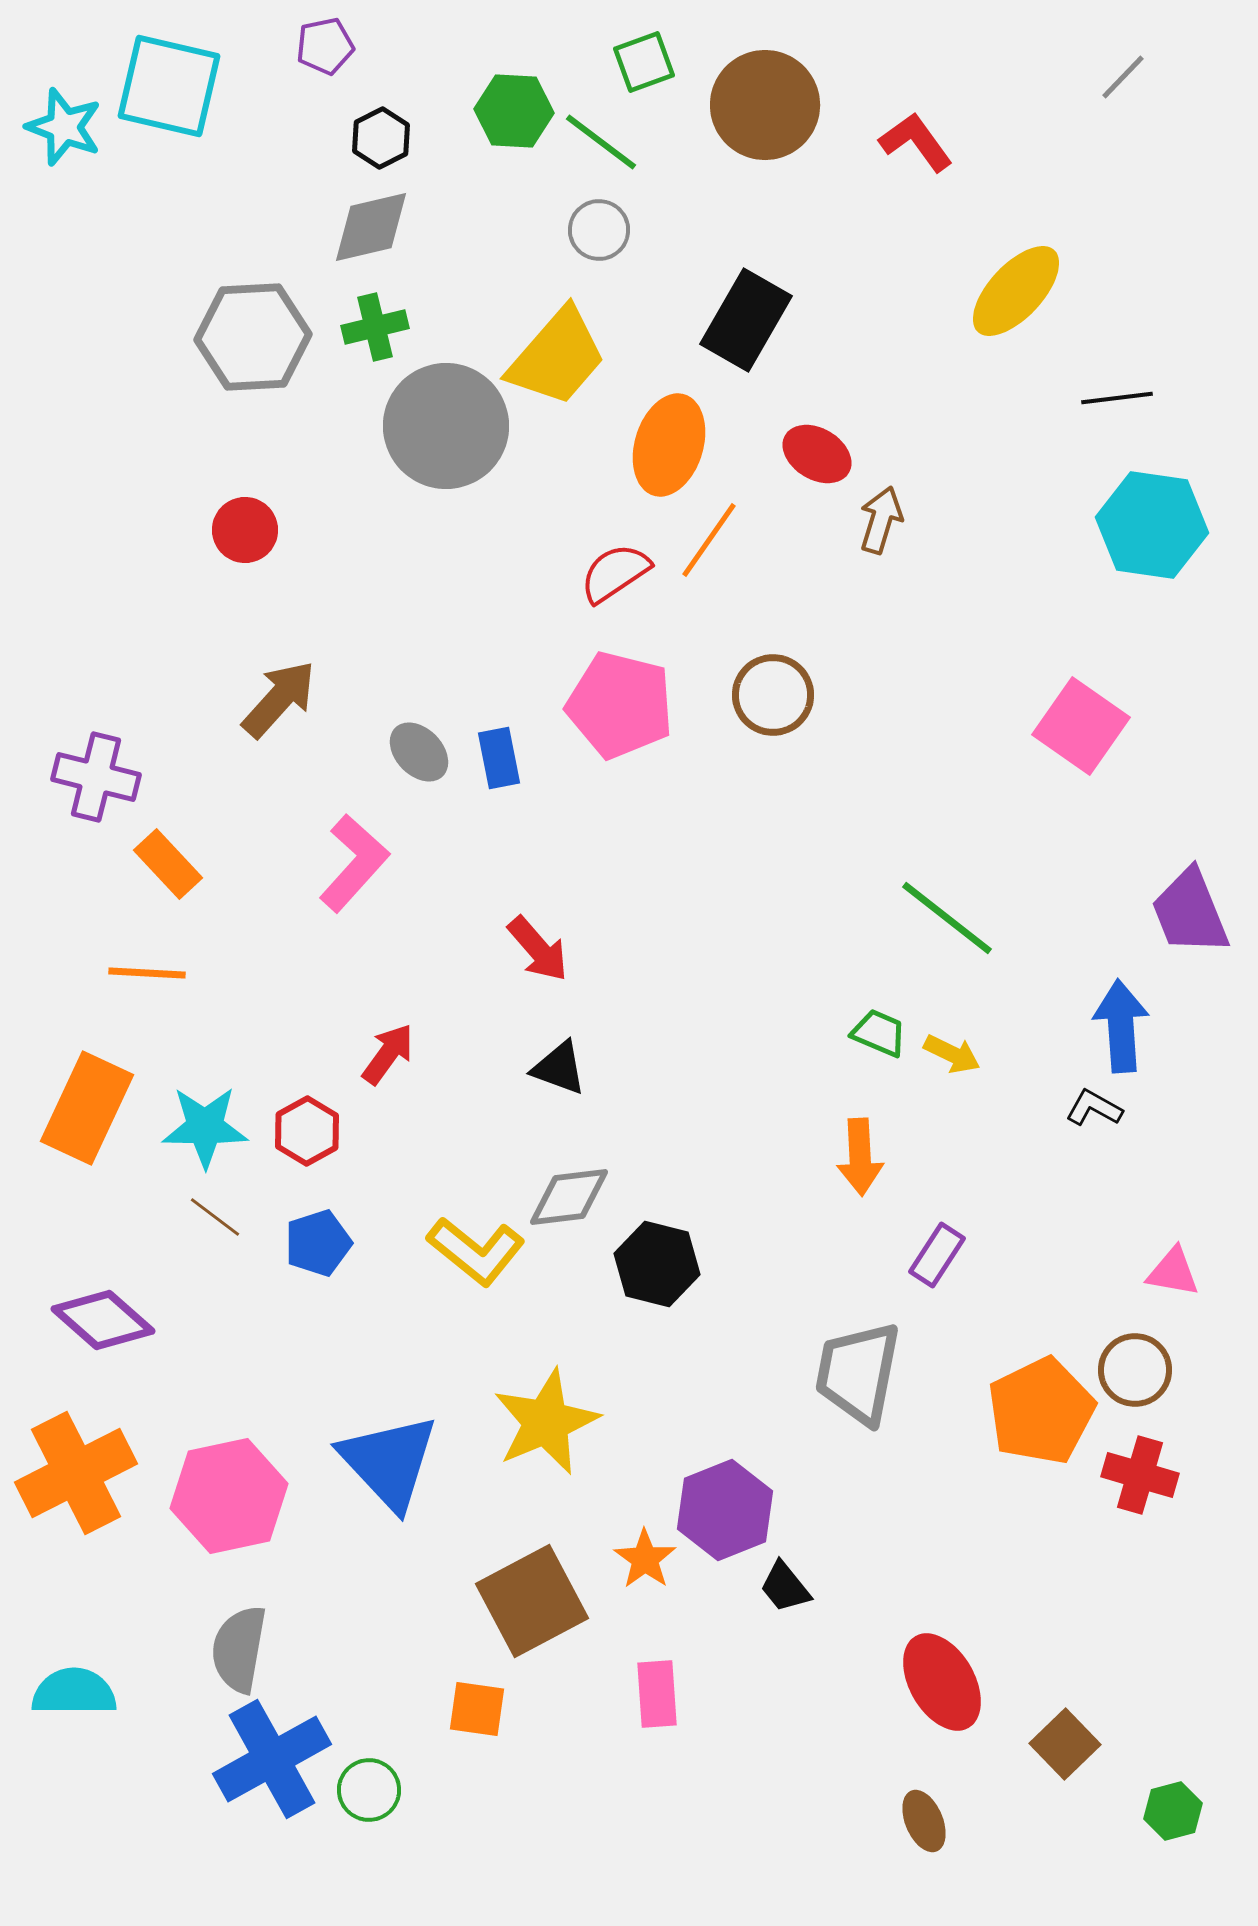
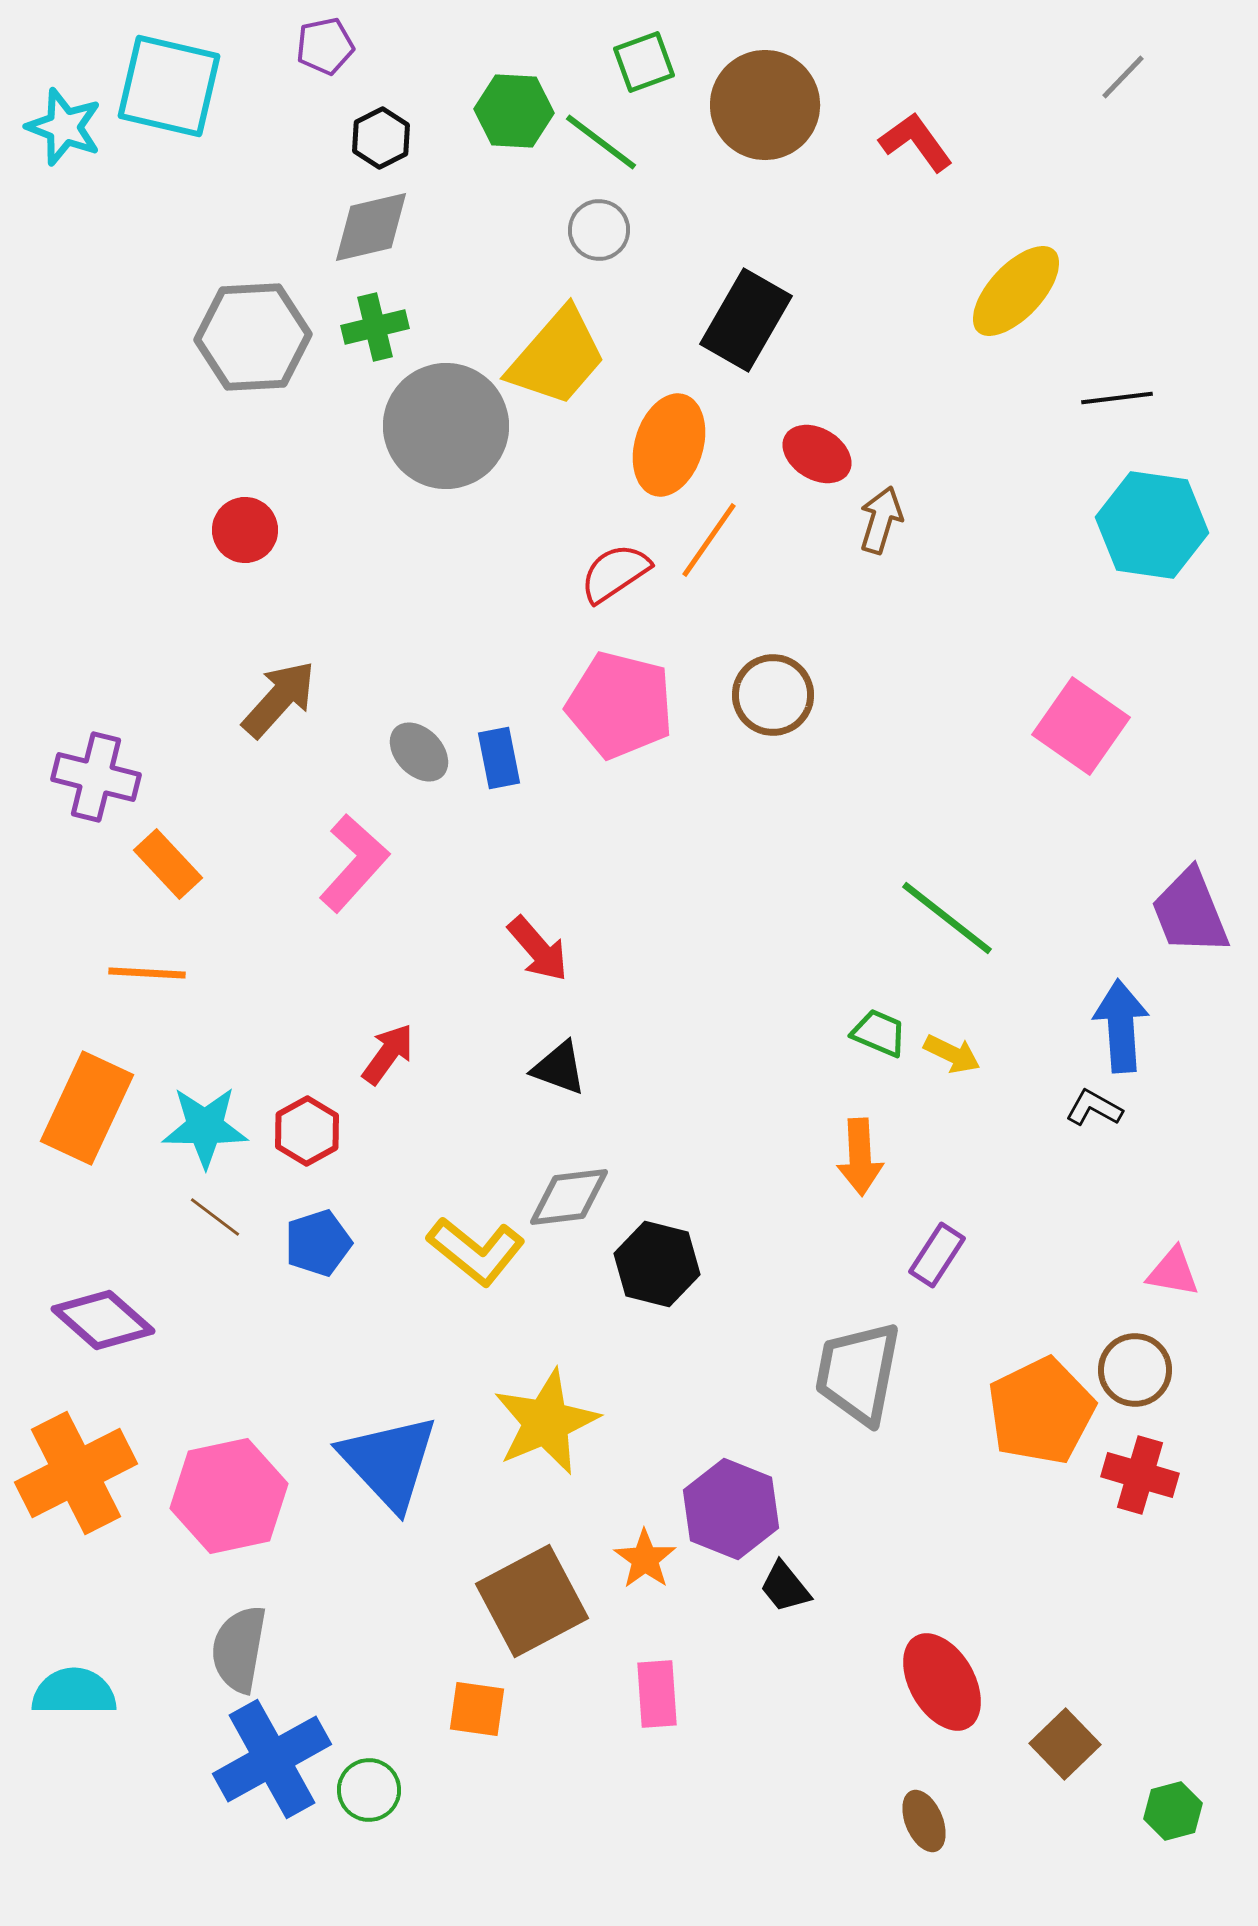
purple hexagon at (725, 1510): moved 6 px right, 1 px up; rotated 16 degrees counterclockwise
